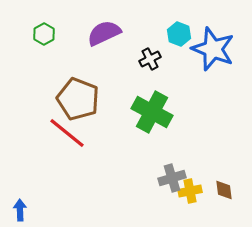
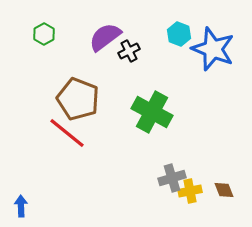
purple semicircle: moved 1 px right, 4 px down; rotated 12 degrees counterclockwise
black cross: moved 21 px left, 8 px up
brown diamond: rotated 15 degrees counterclockwise
blue arrow: moved 1 px right, 4 px up
